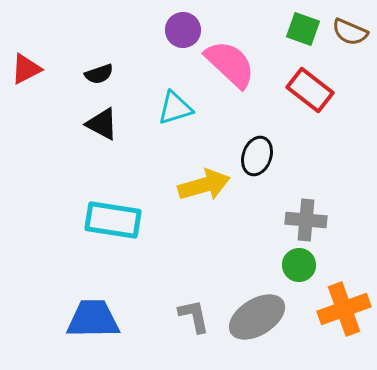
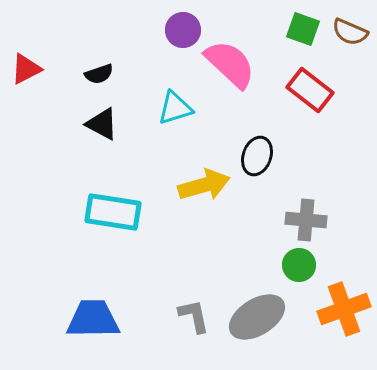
cyan rectangle: moved 8 px up
